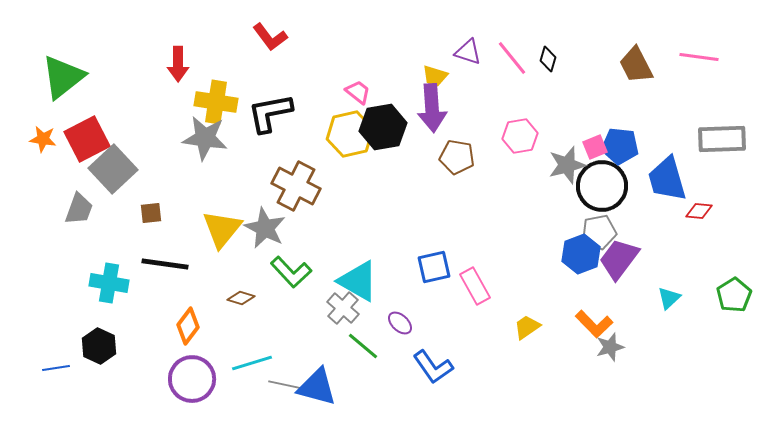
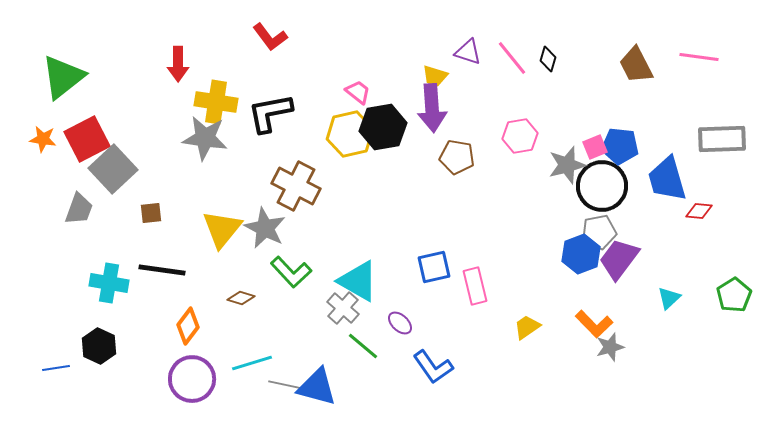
black line at (165, 264): moved 3 px left, 6 px down
pink rectangle at (475, 286): rotated 15 degrees clockwise
